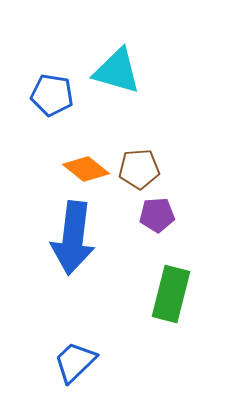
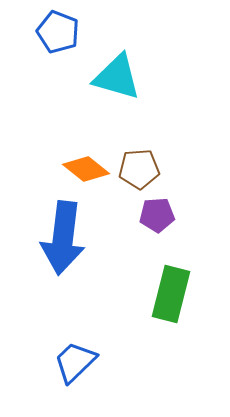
cyan triangle: moved 6 px down
blue pentagon: moved 6 px right, 63 px up; rotated 12 degrees clockwise
blue arrow: moved 10 px left
